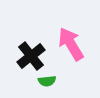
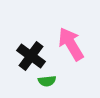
black cross: rotated 16 degrees counterclockwise
